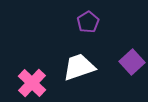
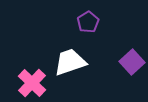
white trapezoid: moved 9 px left, 5 px up
